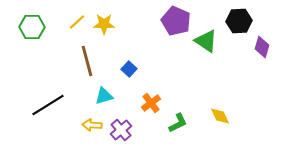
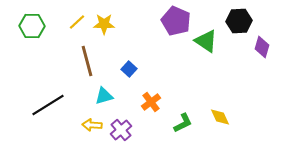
green hexagon: moved 1 px up
orange cross: moved 1 px up
yellow diamond: moved 1 px down
green L-shape: moved 5 px right
